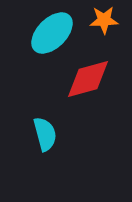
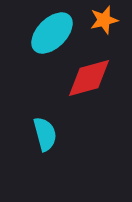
orange star: rotated 12 degrees counterclockwise
red diamond: moved 1 px right, 1 px up
